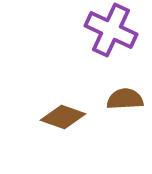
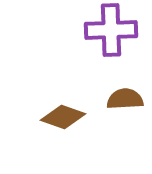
purple cross: rotated 27 degrees counterclockwise
